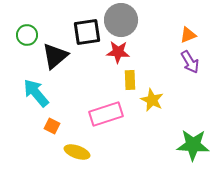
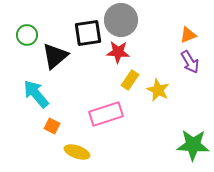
black square: moved 1 px right, 1 px down
yellow rectangle: rotated 36 degrees clockwise
cyan arrow: moved 1 px down
yellow star: moved 6 px right, 10 px up
